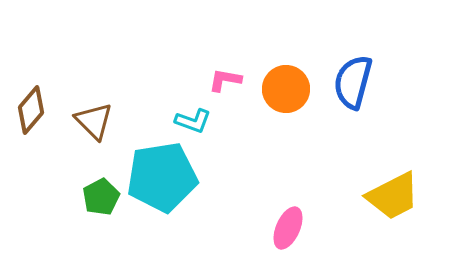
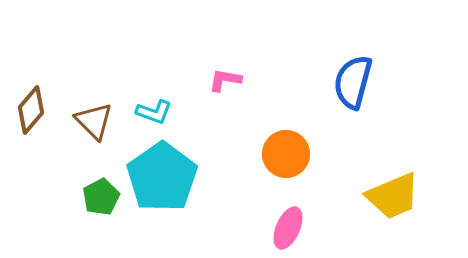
orange circle: moved 65 px down
cyan L-shape: moved 39 px left, 9 px up
cyan pentagon: rotated 26 degrees counterclockwise
yellow trapezoid: rotated 4 degrees clockwise
